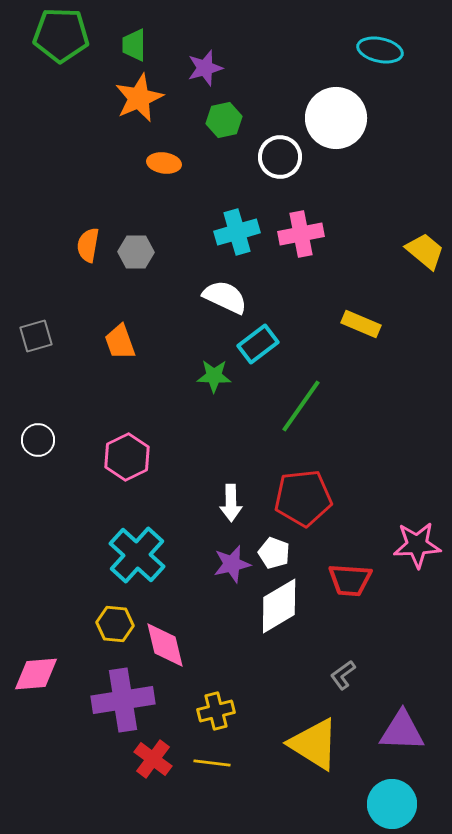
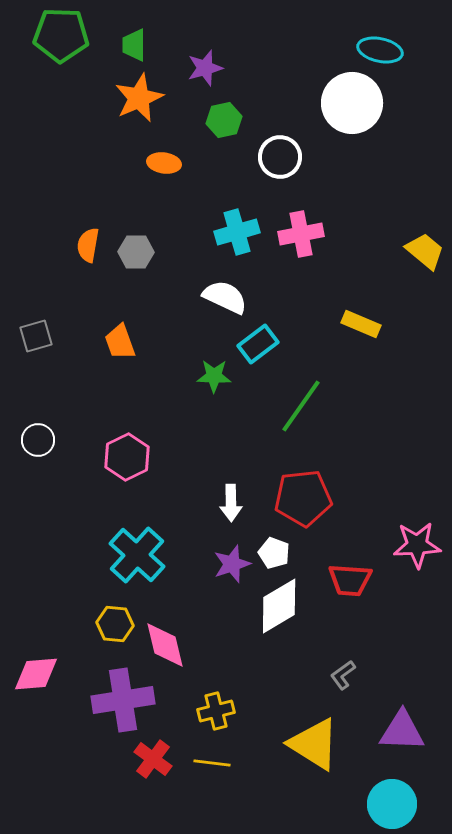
white circle at (336, 118): moved 16 px right, 15 px up
purple star at (232, 564): rotated 6 degrees counterclockwise
